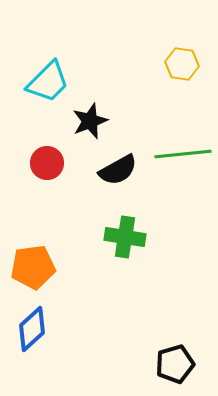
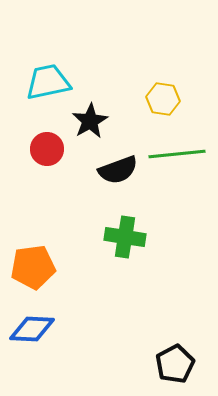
yellow hexagon: moved 19 px left, 35 px down
cyan trapezoid: rotated 147 degrees counterclockwise
black star: rotated 9 degrees counterclockwise
green line: moved 6 px left
red circle: moved 14 px up
black semicircle: rotated 9 degrees clockwise
blue diamond: rotated 45 degrees clockwise
black pentagon: rotated 12 degrees counterclockwise
